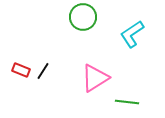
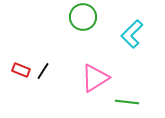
cyan L-shape: rotated 12 degrees counterclockwise
